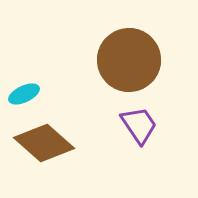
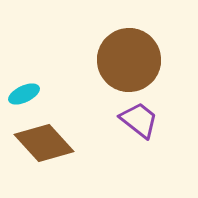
purple trapezoid: moved 5 px up; rotated 18 degrees counterclockwise
brown diamond: rotated 6 degrees clockwise
